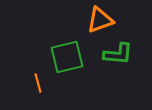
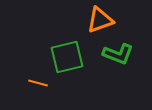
green L-shape: rotated 16 degrees clockwise
orange line: rotated 60 degrees counterclockwise
